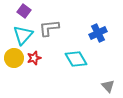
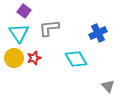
cyan triangle: moved 4 px left, 2 px up; rotated 15 degrees counterclockwise
